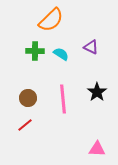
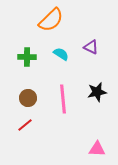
green cross: moved 8 px left, 6 px down
black star: rotated 24 degrees clockwise
